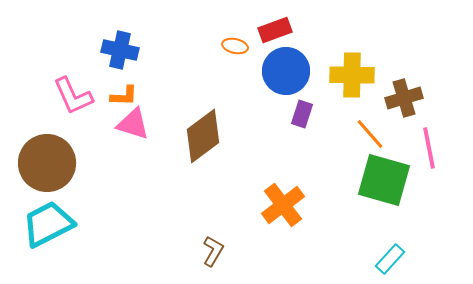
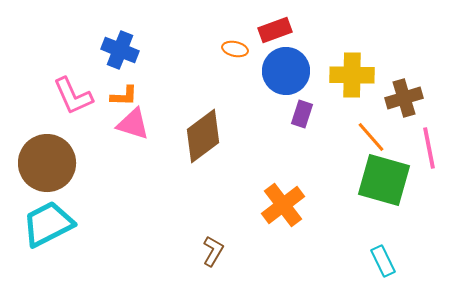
orange ellipse: moved 3 px down
blue cross: rotated 9 degrees clockwise
orange line: moved 1 px right, 3 px down
cyan rectangle: moved 7 px left, 2 px down; rotated 68 degrees counterclockwise
